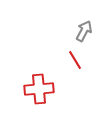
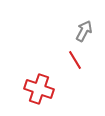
red cross: rotated 24 degrees clockwise
